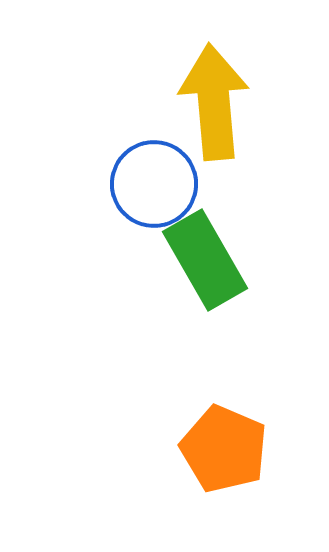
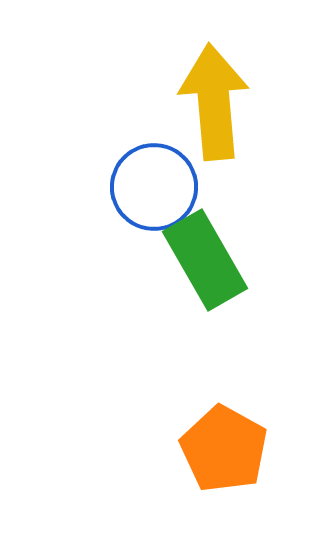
blue circle: moved 3 px down
orange pentagon: rotated 6 degrees clockwise
